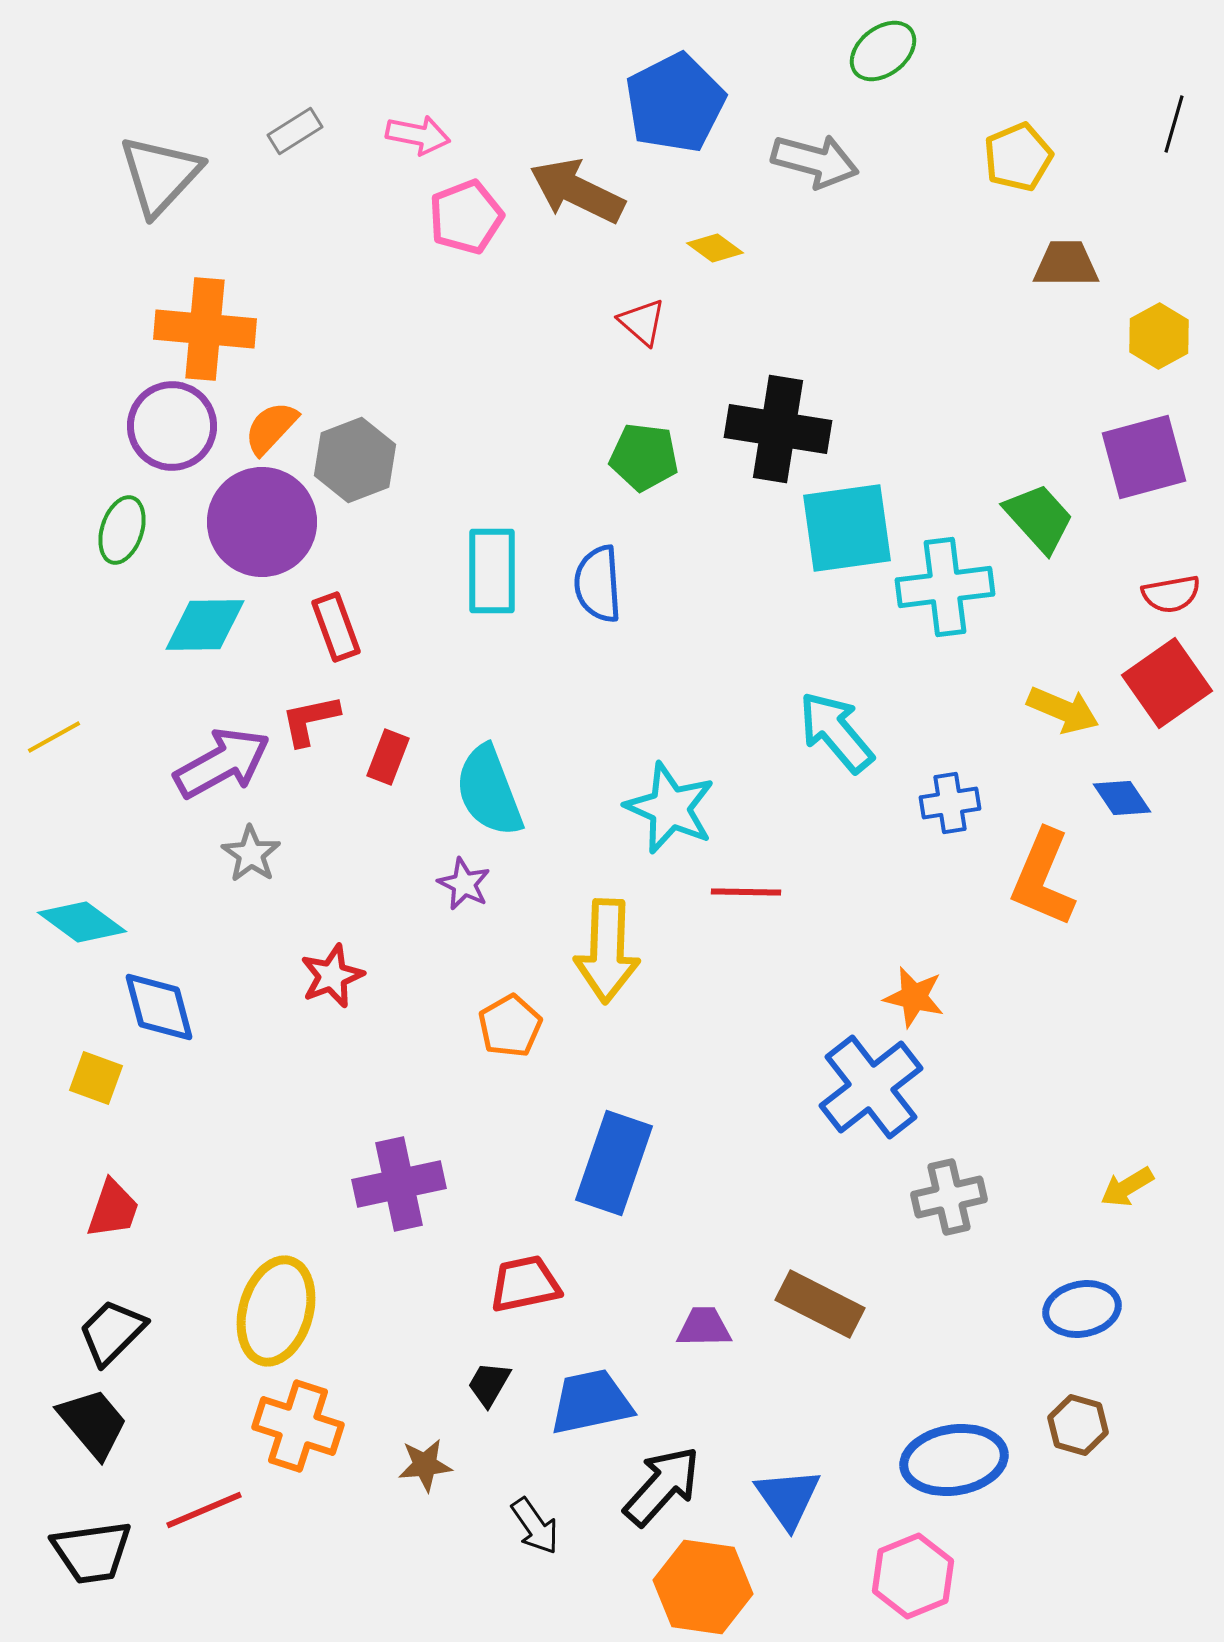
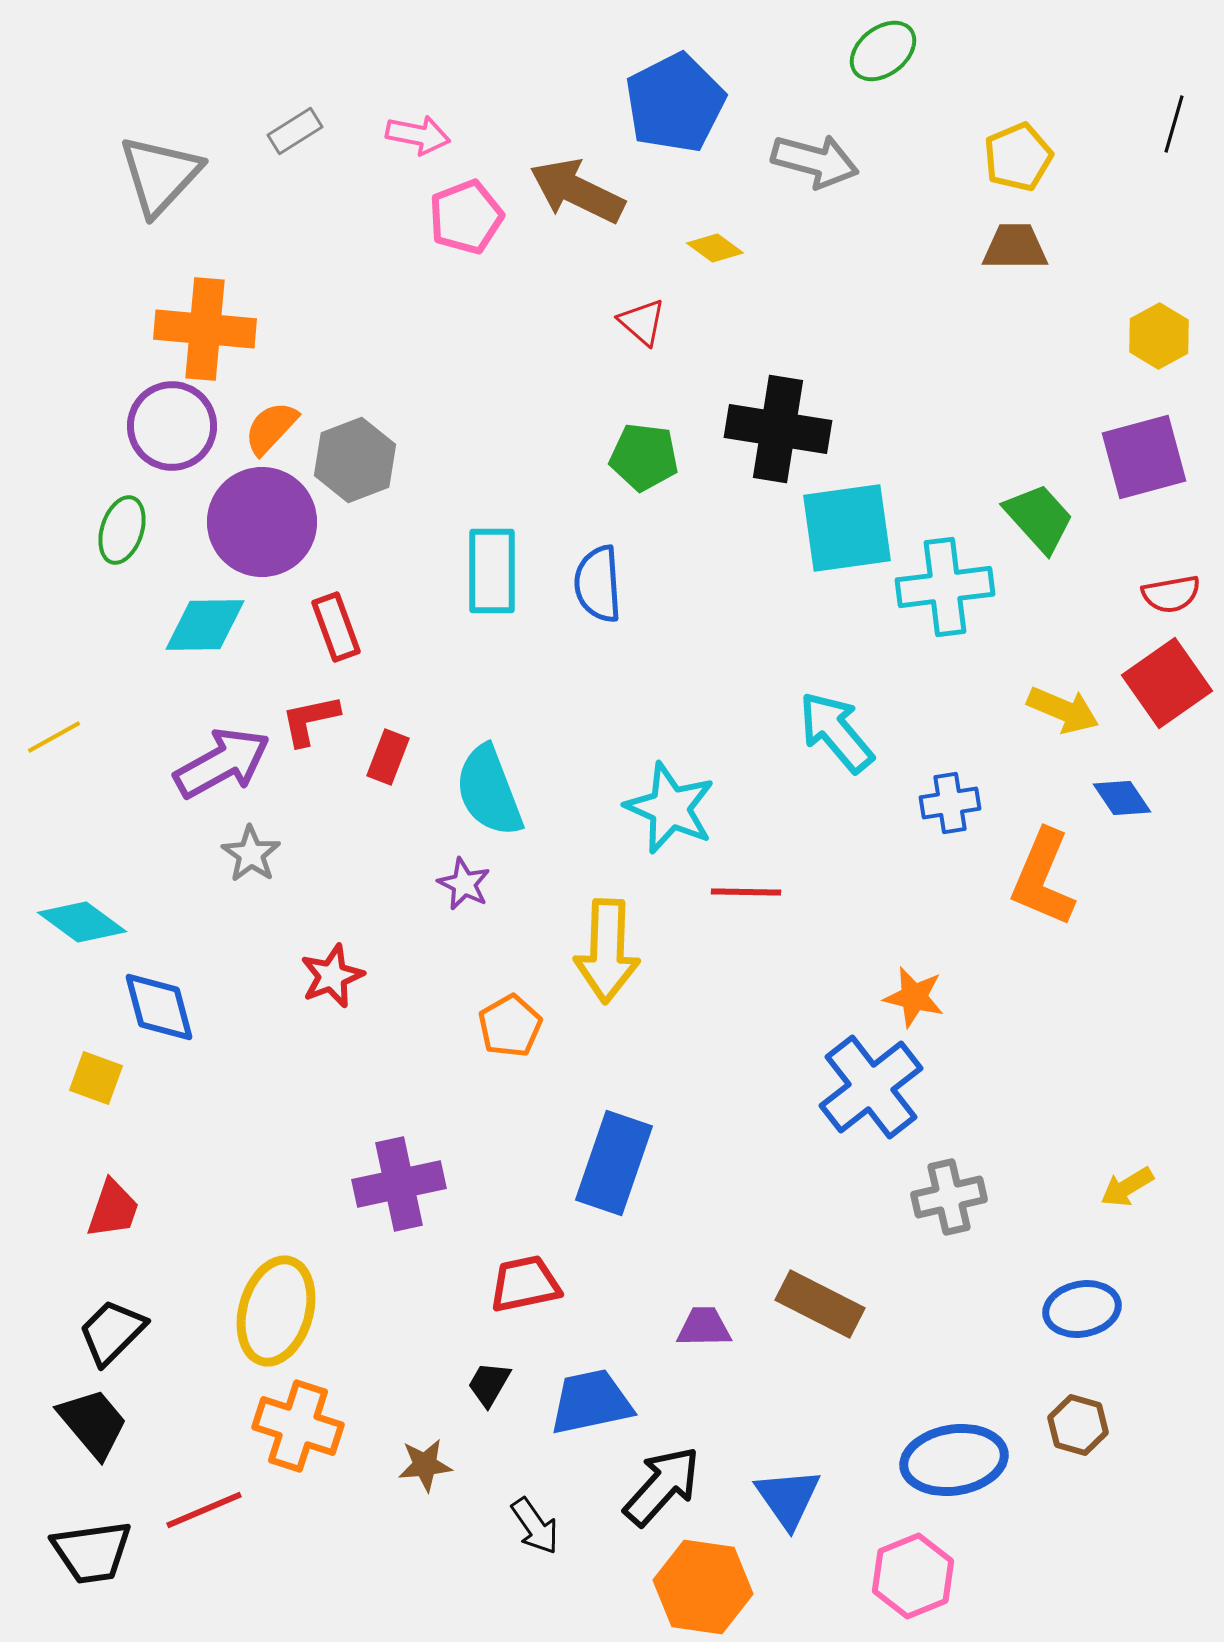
brown trapezoid at (1066, 264): moved 51 px left, 17 px up
